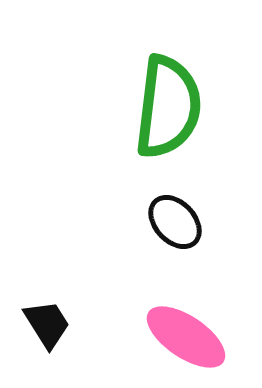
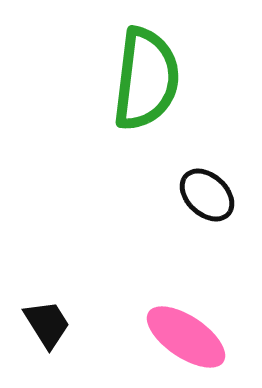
green semicircle: moved 22 px left, 28 px up
black ellipse: moved 32 px right, 27 px up; rotated 4 degrees counterclockwise
